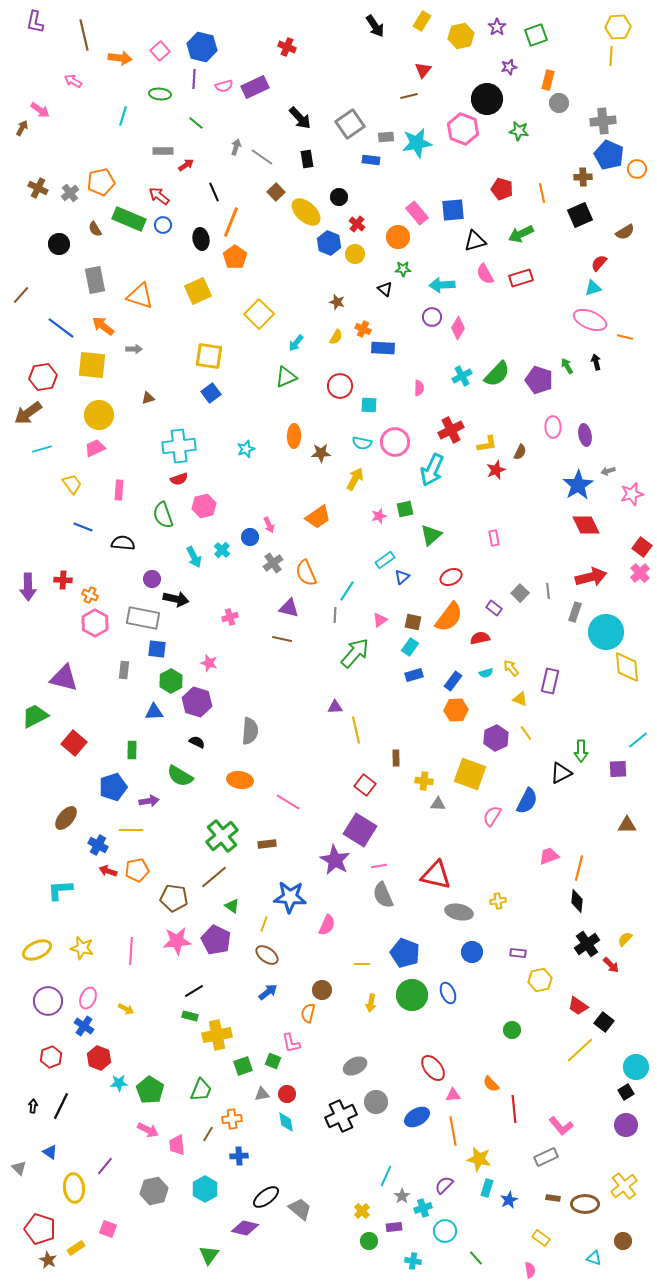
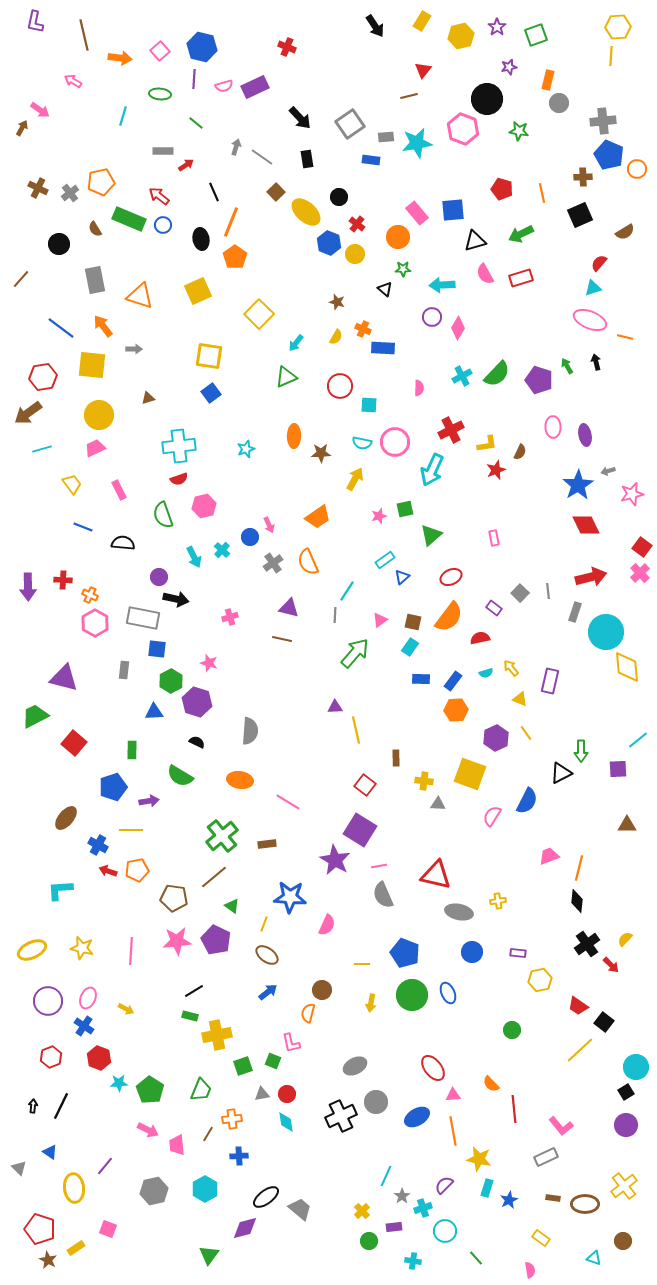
brown line at (21, 295): moved 16 px up
orange arrow at (103, 326): rotated 15 degrees clockwise
pink rectangle at (119, 490): rotated 30 degrees counterclockwise
orange semicircle at (306, 573): moved 2 px right, 11 px up
purple circle at (152, 579): moved 7 px right, 2 px up
blue rectangle at (414, 675): moved 7 px right, 4 px down; rotated 18 degrees clockwise
yellow ellipse at (37, 950): moved 5 px left
purple diamond at (245, 1228): rotated 28 degrees counterclockwise
